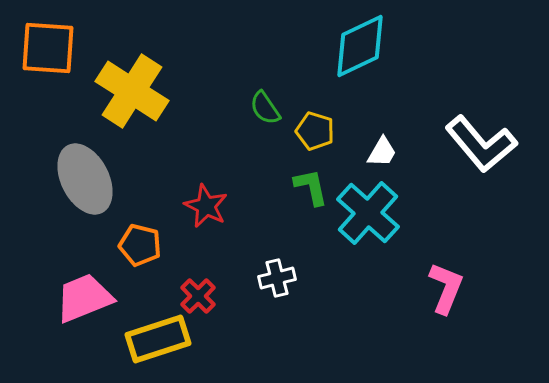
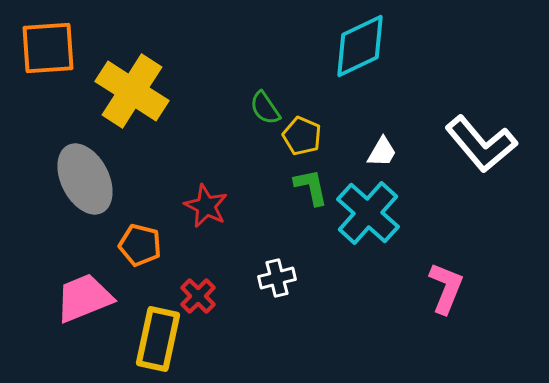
orange square: rotated 8 degrees counterclockwise
yellow pentagon: moved 13 px left, 5 px down; rotated 6 degrees clockwise
yellow rectangle: rotated 60 degrees counterclockwise
